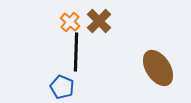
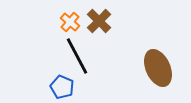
black line: moved 1 px right, 4 px down; rotated 30 degrees counterclockwise
brown ellipse: rotated 9 degrees clockwise
